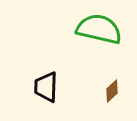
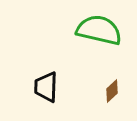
green semicircle: moved 1 px down
